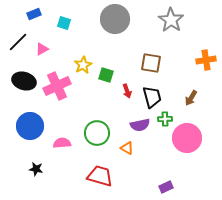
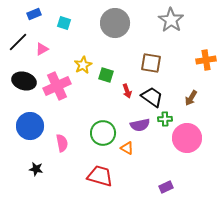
gray circle: moved 4 px down
black trapezoid: rotated 40 degrees counterclockwise
green circle: moved 6 px right
pink semicircle: rotated 84 degrees clockwise
